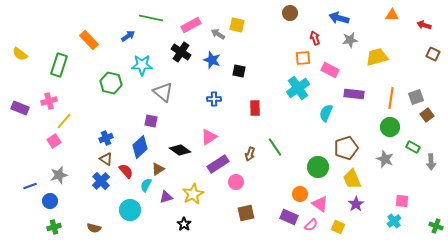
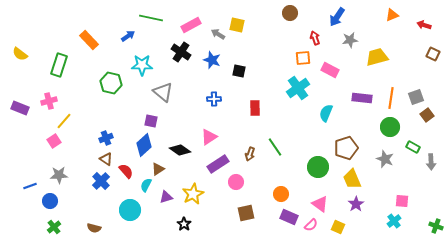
orange triangle at (392, 15): rotated 24 degrees counterclockwise
blue arrow at (339, 18): moved 2 px left, 1 px up; rotated 72 degrees counterclockwise
purple rectangle at (354, 94): moved 8 px right, 4 px down
blue diamond at (140, 147): moved 4 px right, 2 px up
gray star at (59, 175): rotated 12 degrees clockwise
orange circle at (300, 194): moved 19 px left
green cross at (54, 227): rotated 24 degrees counterclockwise
